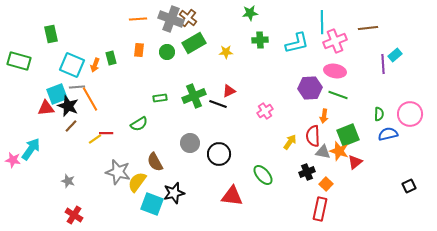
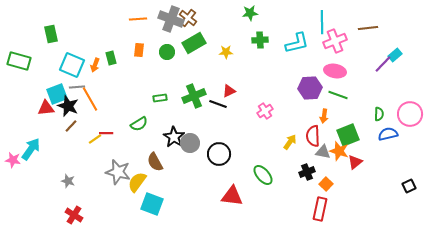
purple line at (383, 64): rotated 48 degrees clockwise
black star at (174, 193): moved 56 px up; rotated 25 degrees counterclockwise
